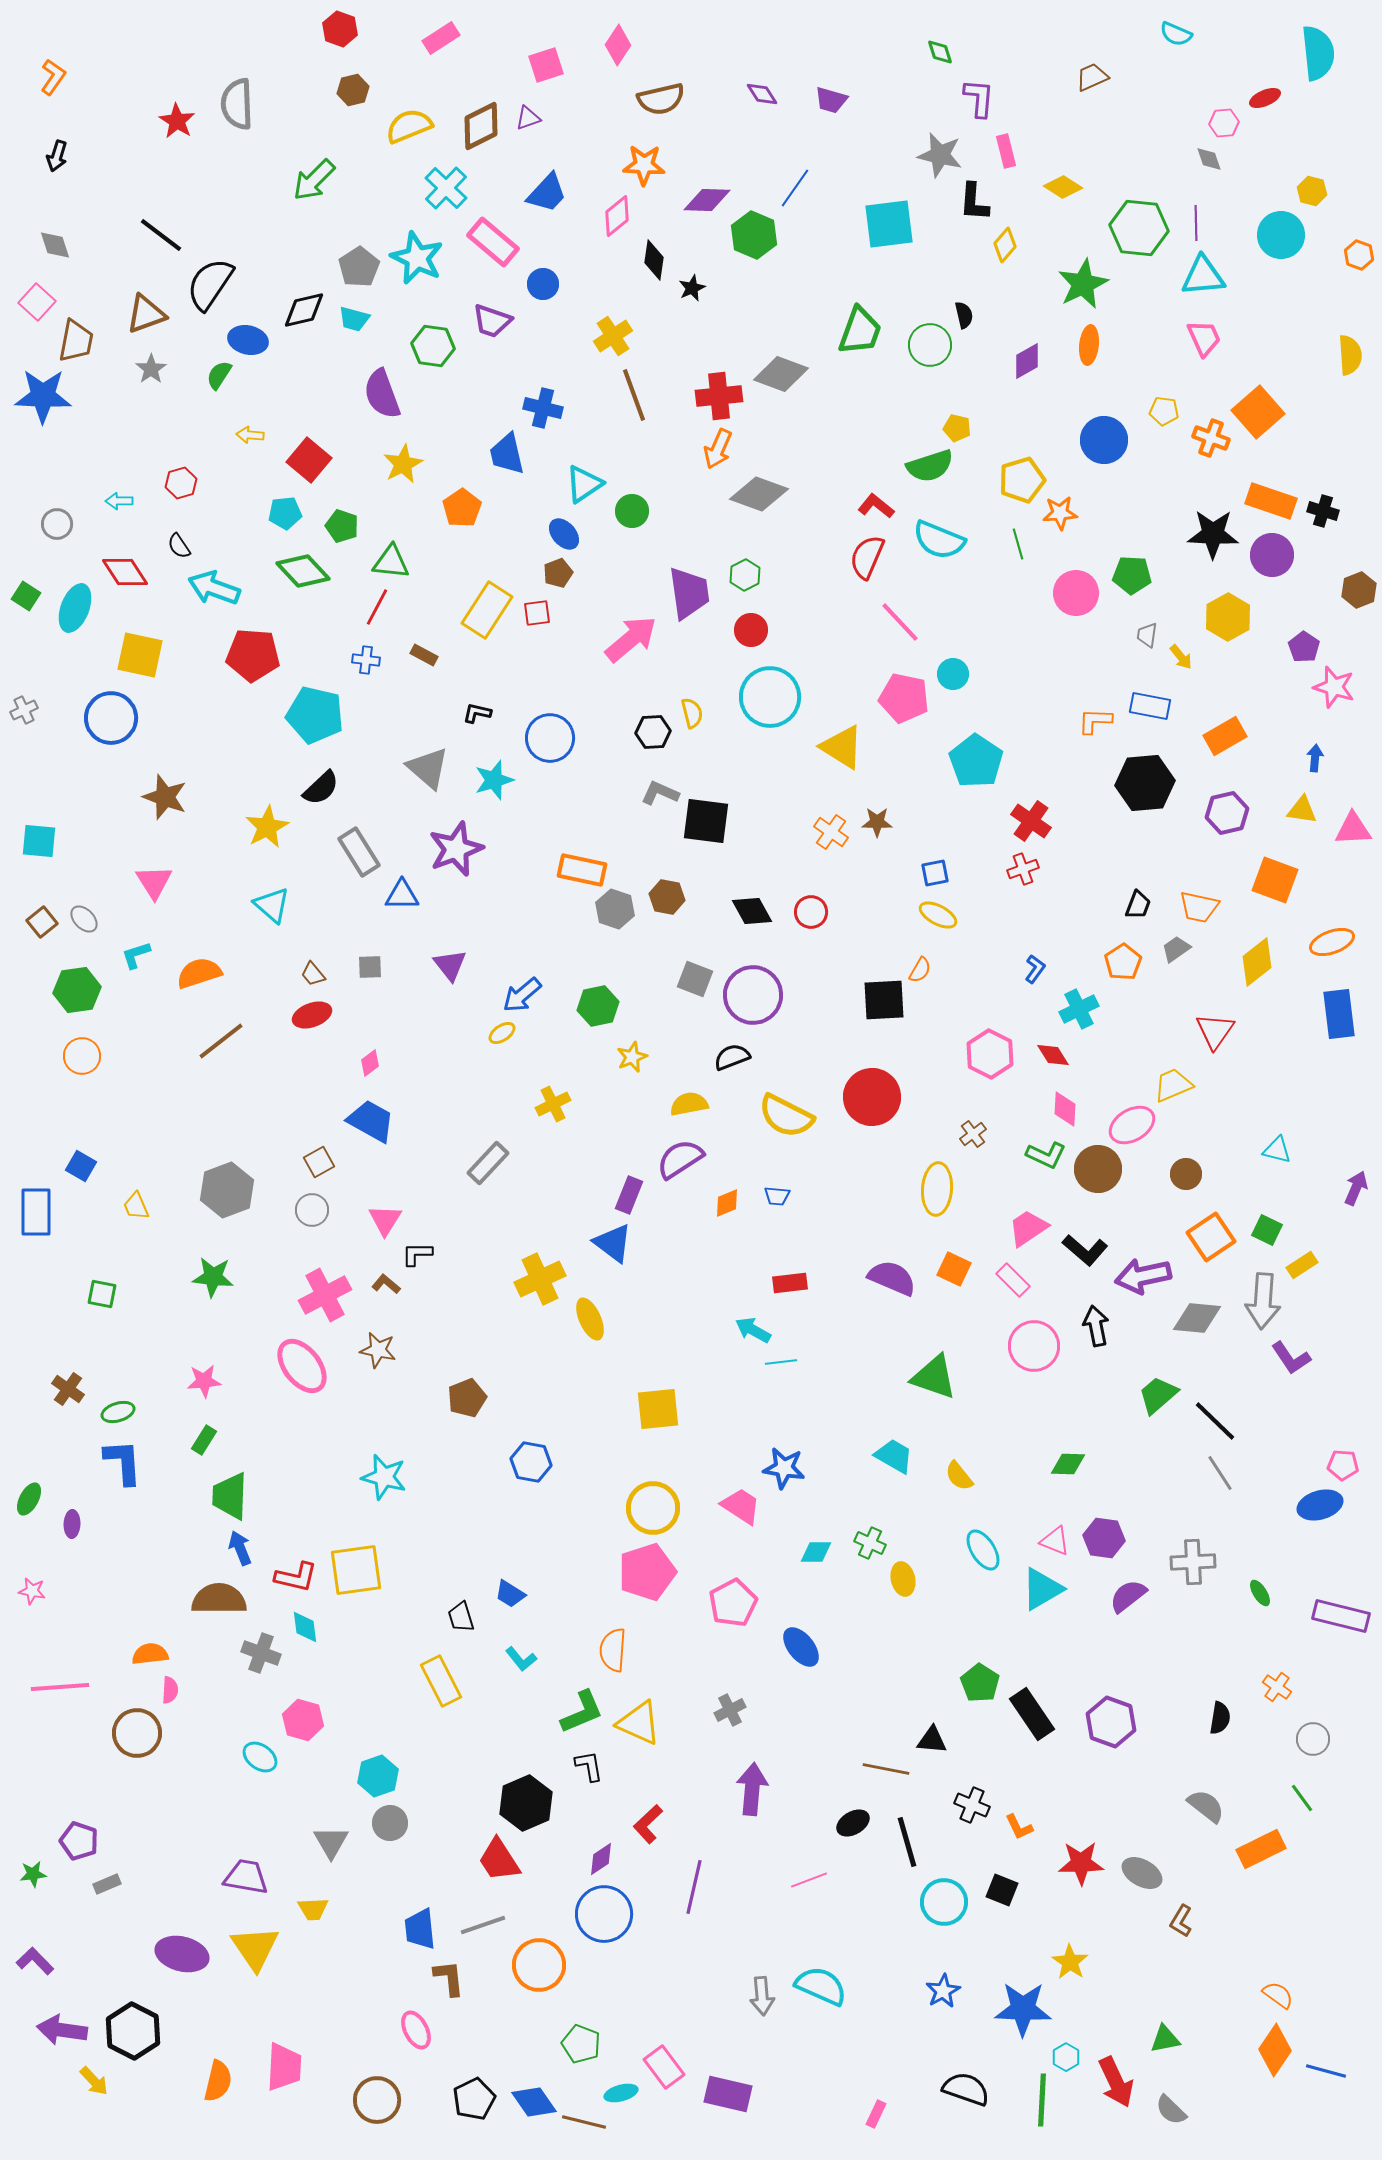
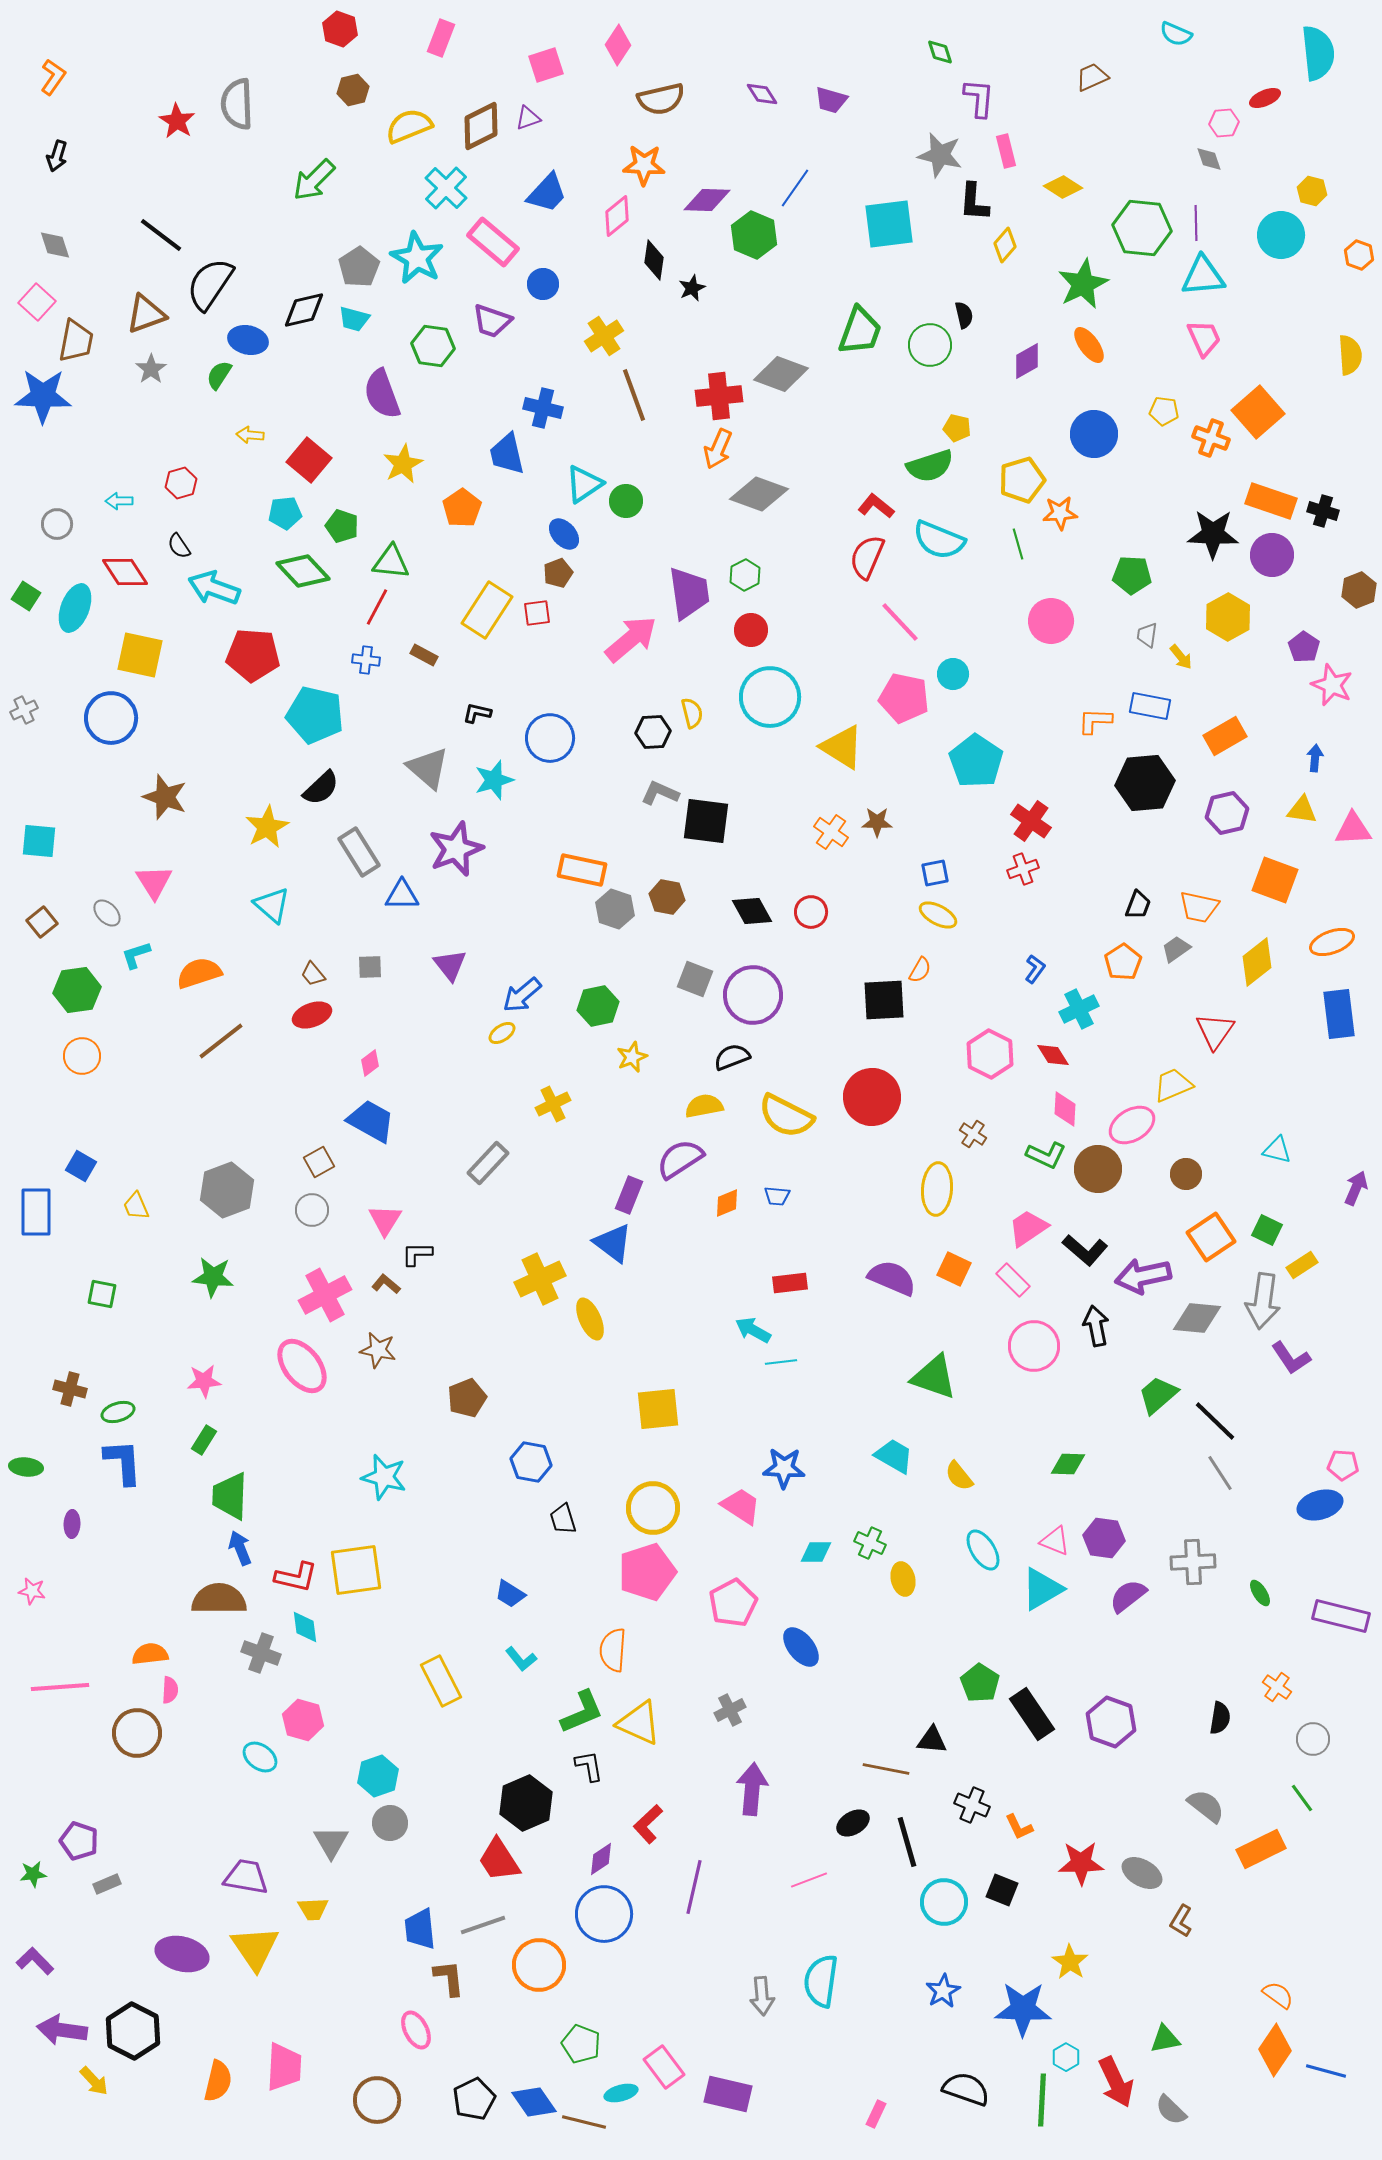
pink rectangle at (441, 38): rotated 36 degrees counterclockwise
green hexagon at (1139, 228): moved 3 px right
cyan star at (417, 258): rotated 4 degrees clockwise
yellow cross at (613, 336): moved 9 px left
orange ellipse at (1089, 345): rotated 42 degrees counterclockwise
blue circle at (1104, 440): moved 10 px left, 6 px up
green circle at (632, 511): moved 6 px left, 10 px up
pink circle at (1076, 593): moved 25 px left, 28 px down
pink star at (1334, 687): moved 2 px left, 2 px up; rotated 6 degrees clockwise
gray ellipse at (84, 919): moved 23 px right, 6 px up
yellow semicircle at (689, 1104): moved 15 px right, 2 px down
brown cross at (973, 1134): rotated 20 degrees counterclockwise
gray arrow at (1263, 1301): rotated 4 degrees clockwise
brown cross at (68, 1389): moved 2 px right; rotated 20 degrees counterclockwise
blue star at (784, 1468): rotated 6 degrees counterclockwise
green ellipse at (29, 1499): moved 3 px left, 32 px up; rotated 68 degrees clockwise
black trapezoid at (461, 1617): moved 102 px right, 98 px up
cyan semicircle at (821, 1986): moved 5 px up; rotated 106 degrees counterclockwise
